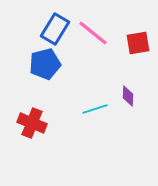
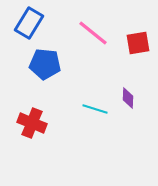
blue rectangle: moved 26 px left, 6 px up
blue pentagon: rotated 20 degrees clockwise
purple diamond: moved 2 px down
cyan line: rotated 35 degrees clockwise
